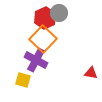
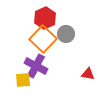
gray circle: moved 7 px right, 21 px down
purple cross: moved 6 px down
red triangle: moved 3 px left, 1 px down
yellow square: rotated 21 degrees counterclockwise
